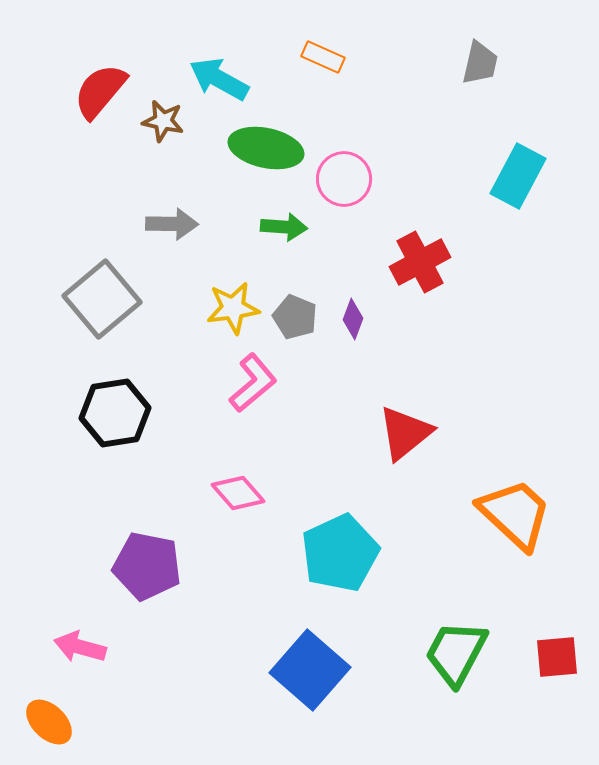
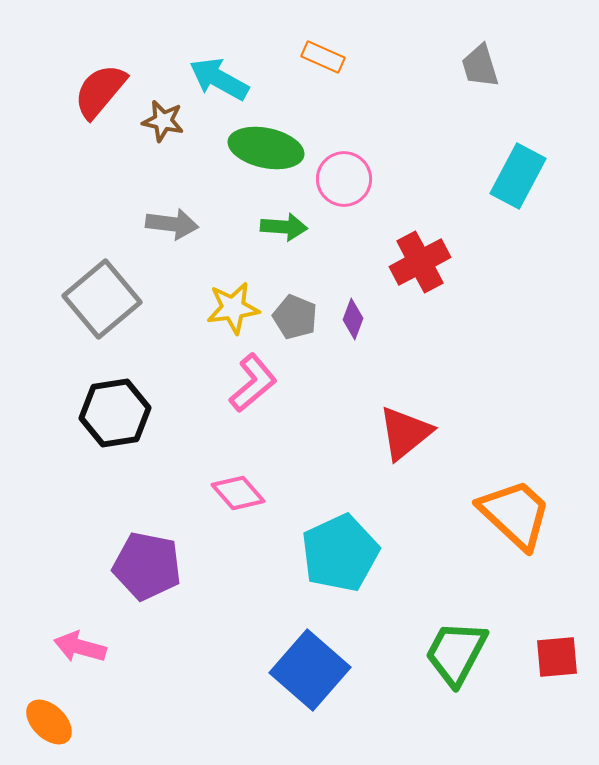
gray trapezoid: moved 3 px down; rotated 150 degrees clockwise
gray arrow: rotated 6 degrees clockwise
